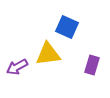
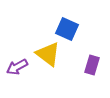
blue square: moved 2 px down
yellow triangle: rotated 44 degrees clockwise
